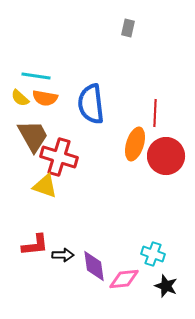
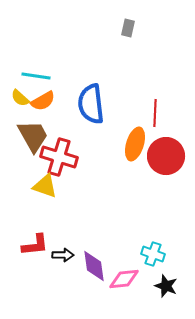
orange semicircle: moved 2 px left, 3 px down; rotated 40 degrees counterclockwise
